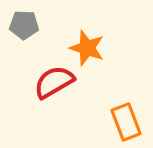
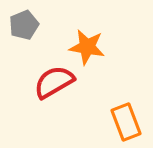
gray pentagon: rotated 24 degrees counterclockwise
orange star: moved 1 px up; rotated 9 degrees counterclockwise
